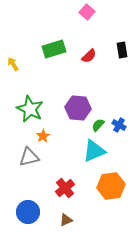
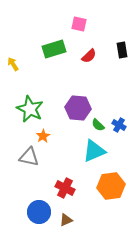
pink square: moved 8 px left, 12 px down; rotated 28 degrees counterclockwise
green semicircle: rotated 88 degrees counterclockwise
gray triangle: rotated 25 degrees clockwise
red cross: rotated 24 degrees counterclockwise
blue circle: moved 11 px right
